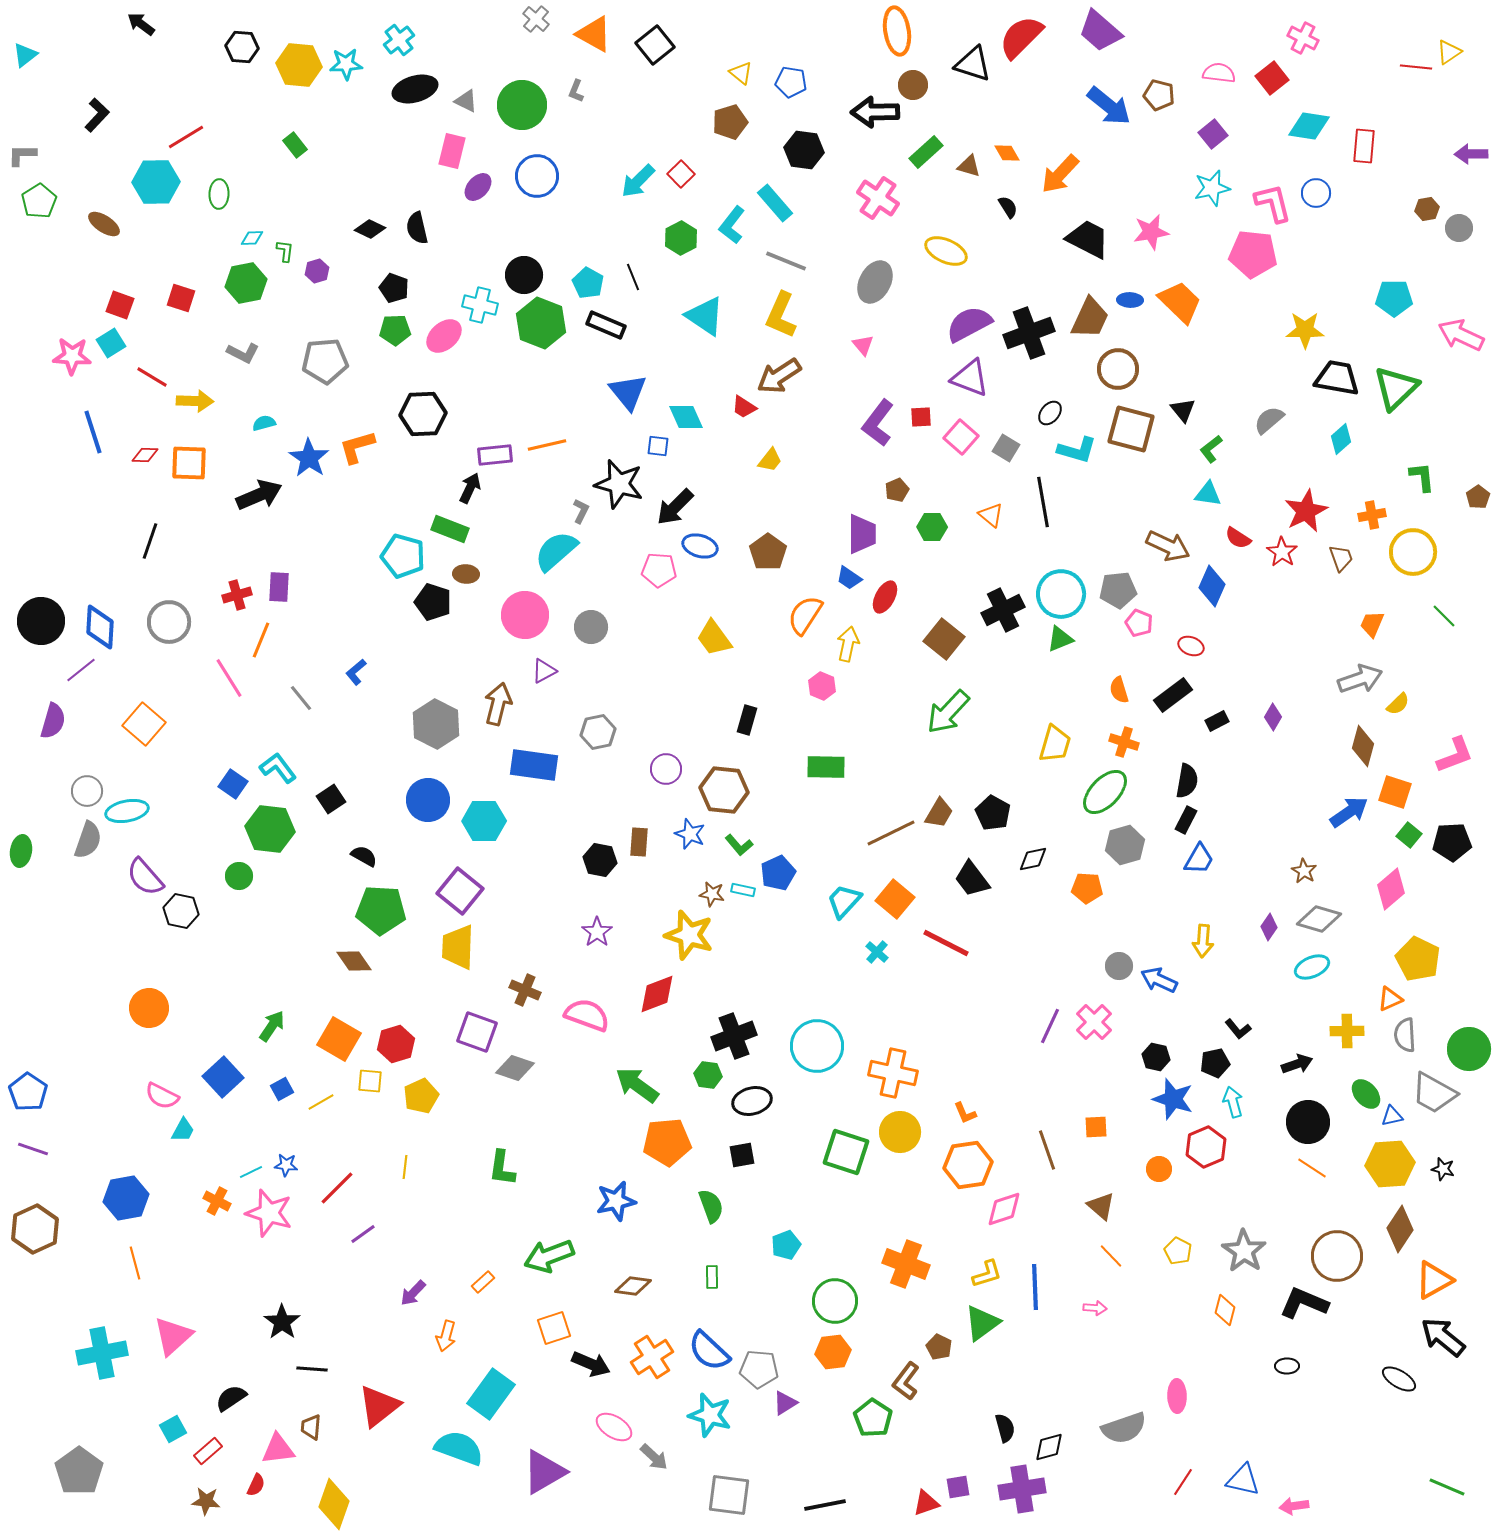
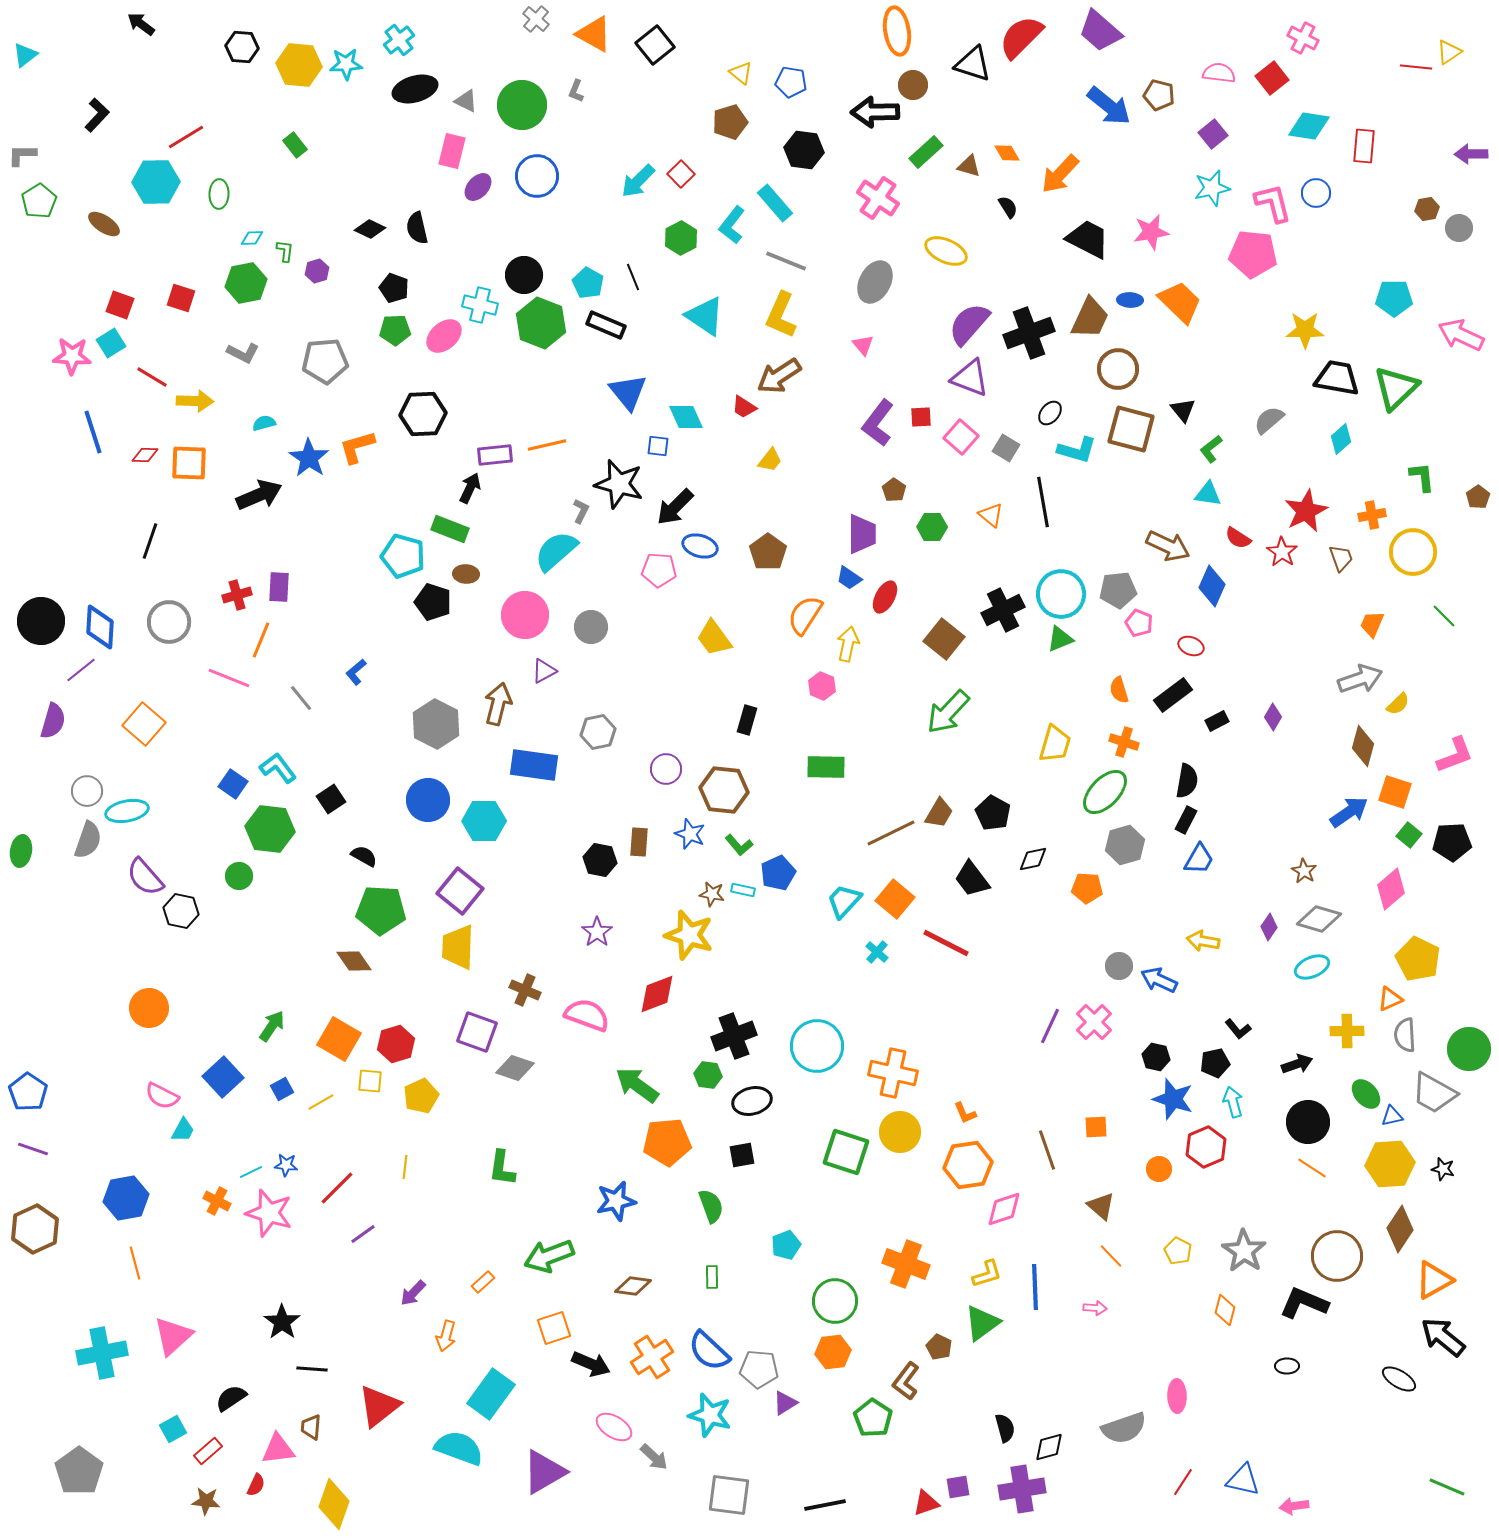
purple semicircle at (969, 324): rotated 21 degrees counterclockwise
brown pentagon at (897, 490): moved 3 px left; rotated 15 degrees counterclockwise
pink line at (229, 678): rotated 36 degrees counterclockwise
yellow arrow at (1203, 941): rotated 96 degrees clockwise
